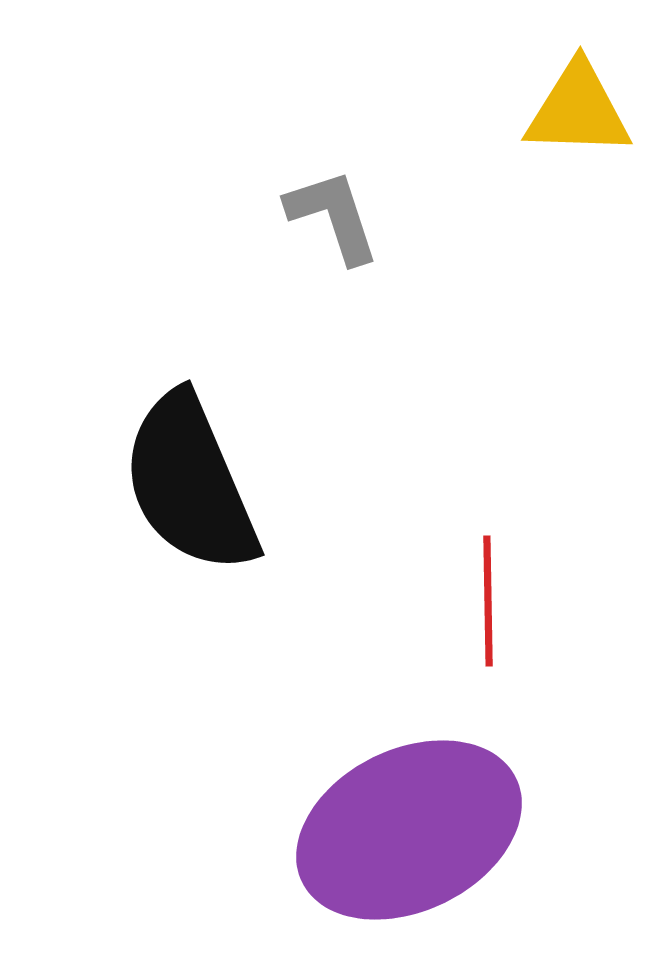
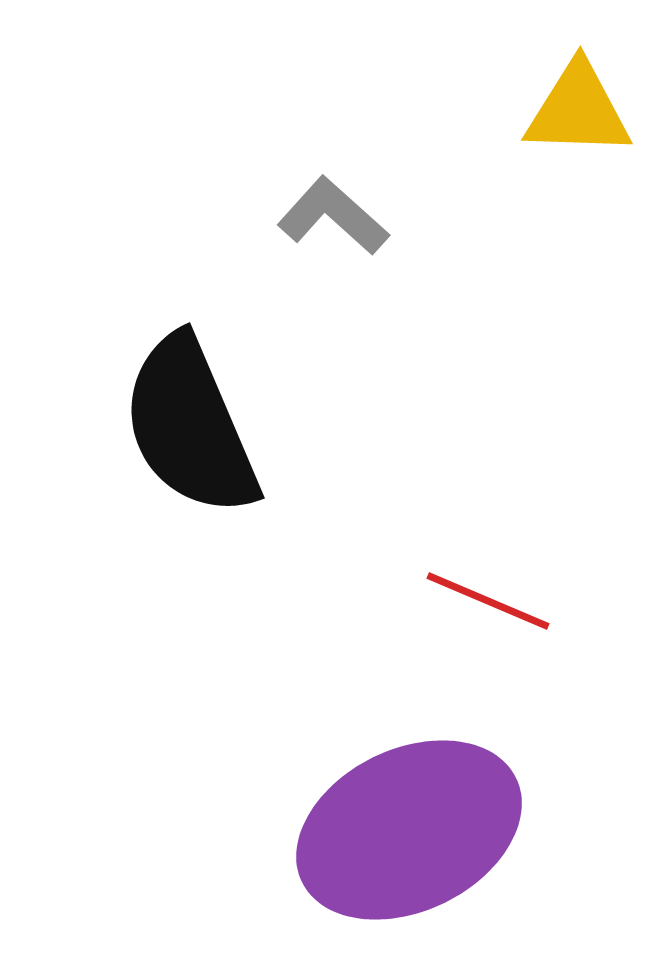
gray L-shape: rotated 30 degrees counterclockwise
black semicircle: moved 57 px up
red line: rotated 66 degrees counterclockwise
